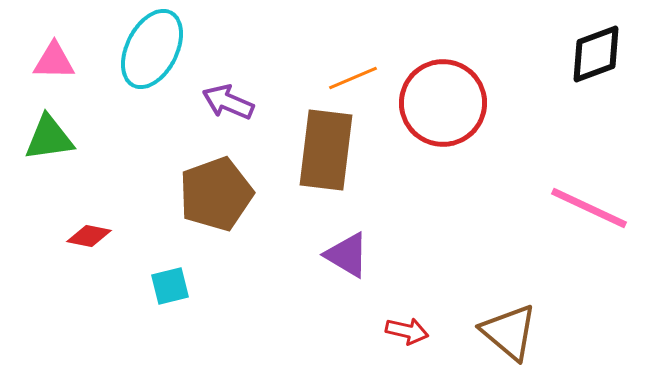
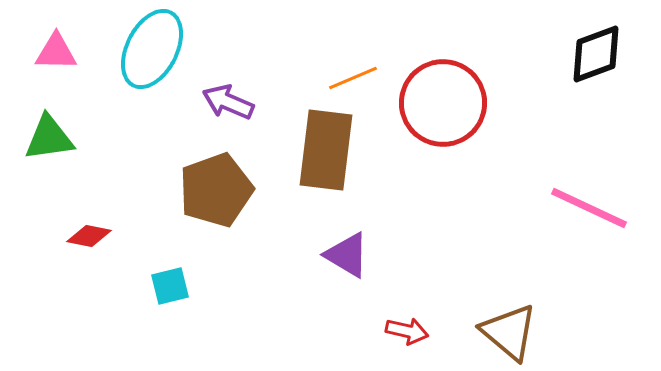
pink triangle: moved 2 px right, 9 px up
brown pentagon: moved 4 px up
